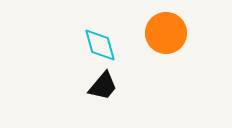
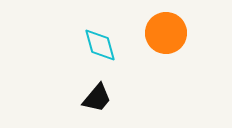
black trapezoid: moved 6 px left, 12 px down
